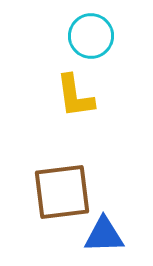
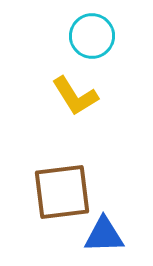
cyan circle: moved 1 px right
yellow L-shape: rotated 24 degrees counterclockwise
